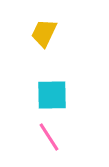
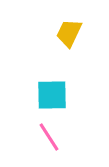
yellow trapezoid: moved 25 px right
